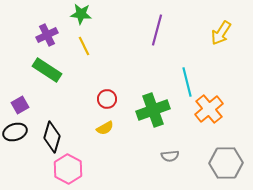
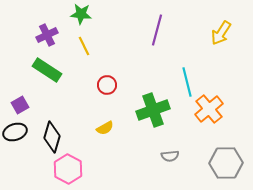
red circle: moved 14 px up
